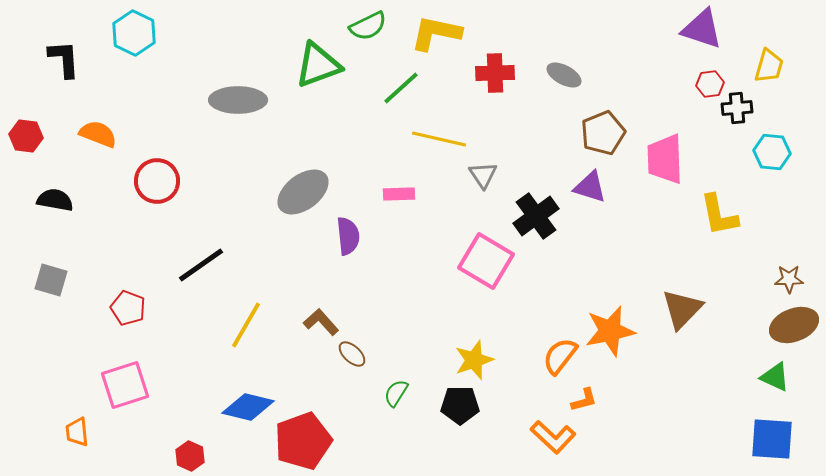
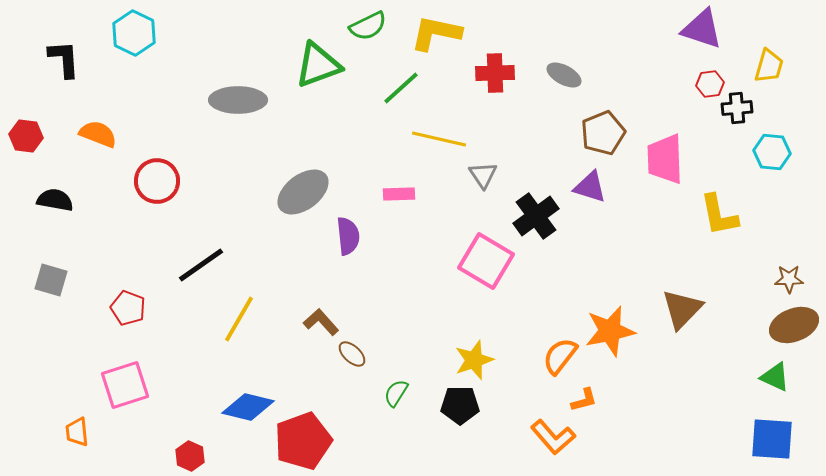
yellow line at (246, 325): moved 7 px left, 6 px up
orange L-shape at (553, 437): rotated 6 degrees clockwise
